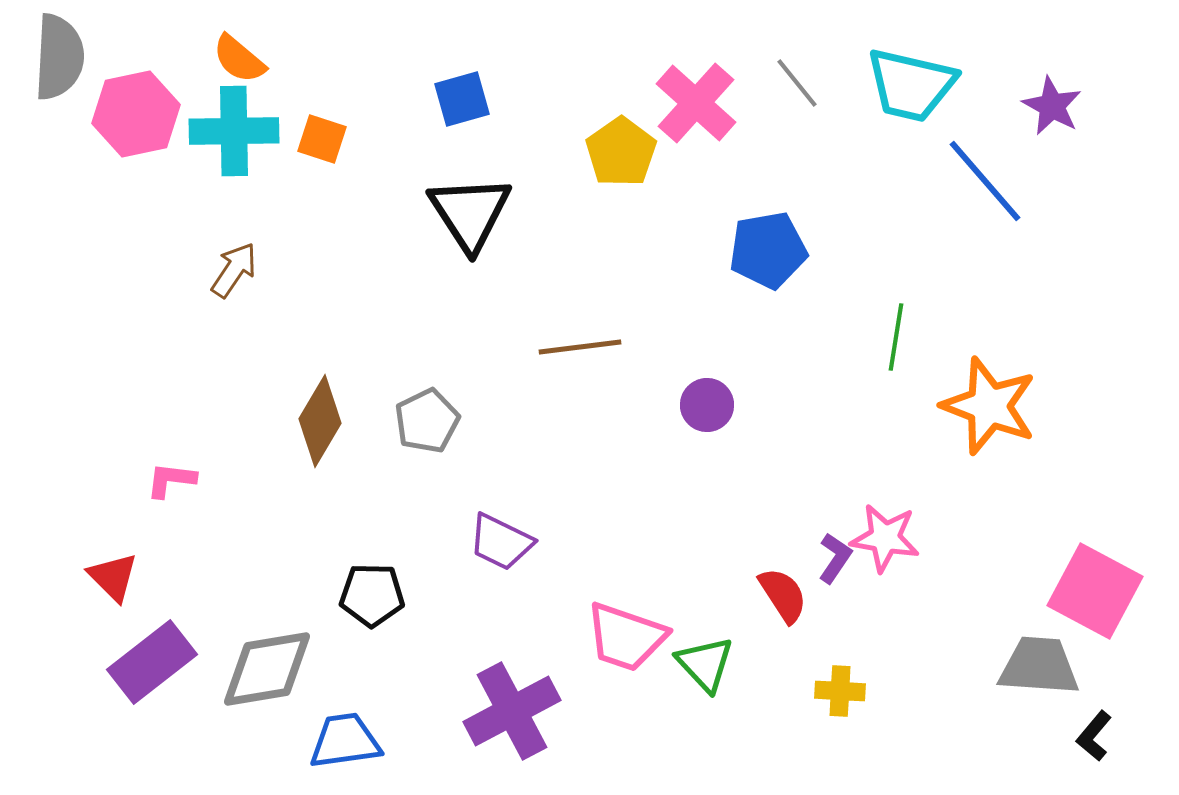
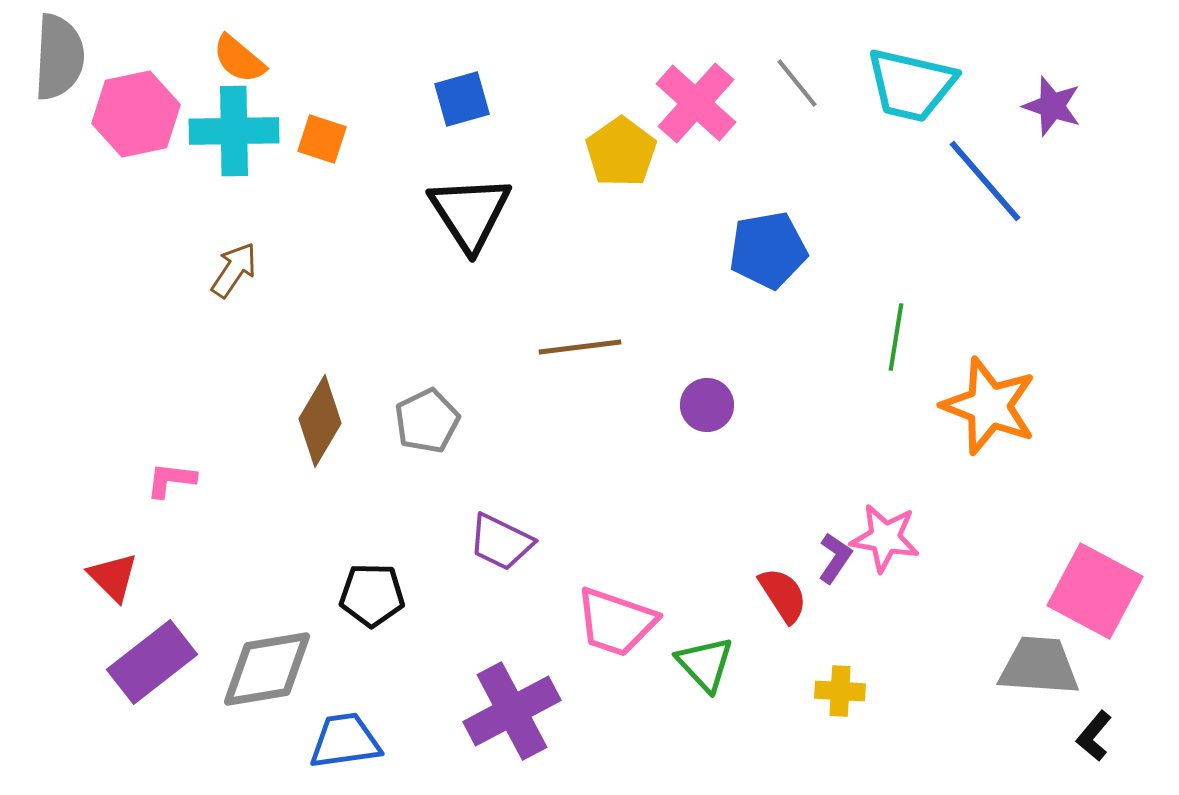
purple star: rotated 10 degrees counterclockwise
pink trapezoid: moved 10 px left, 15 px up
